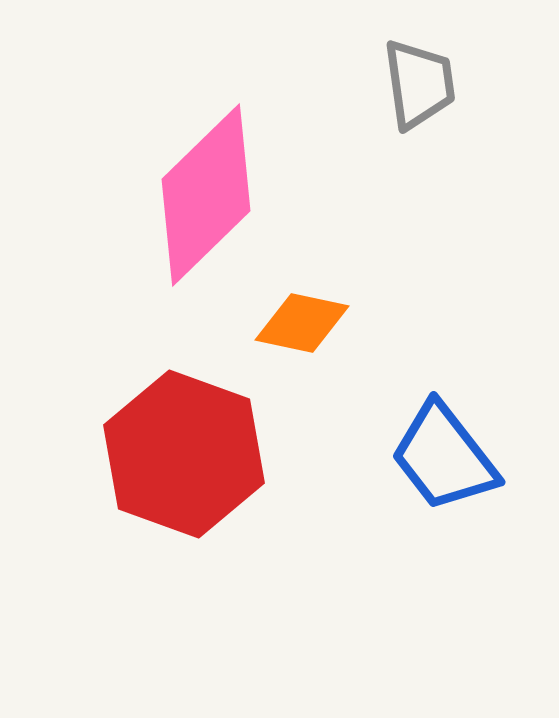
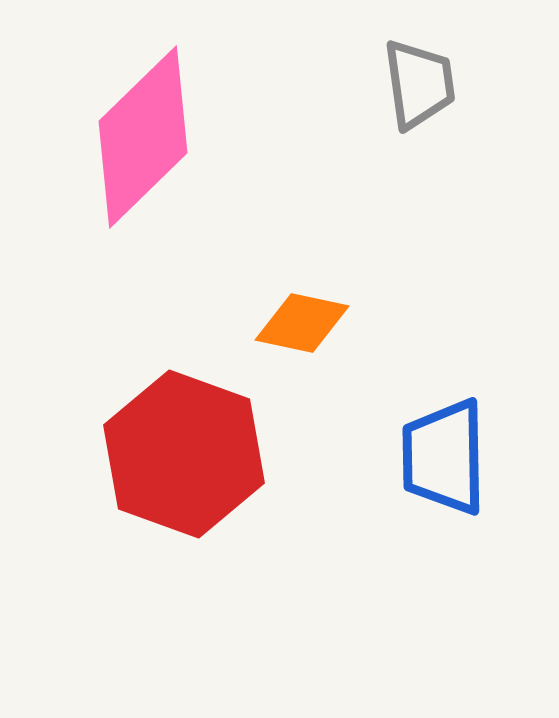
pink diamond: moved 63 px left, 58 px up
blue trapezoid: rotated 37 degrees clockwise
